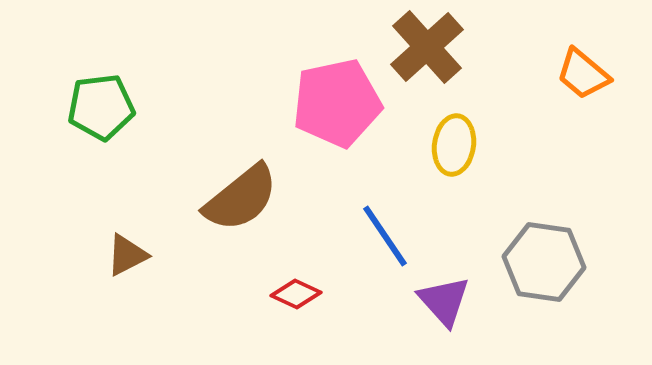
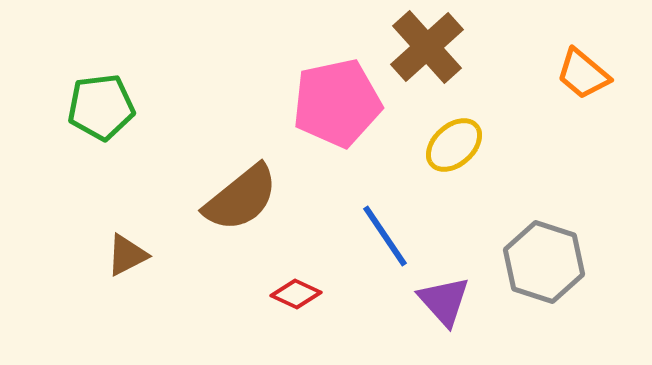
yellow ellipse: rotated 40 degrees clockwise
gray hexagon: rotated 10 degrees clockwise
